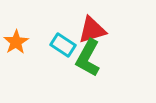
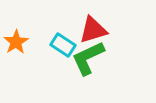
red triangle: moved 1 px right
green L-shape: rotated 36 degrees clockwise
